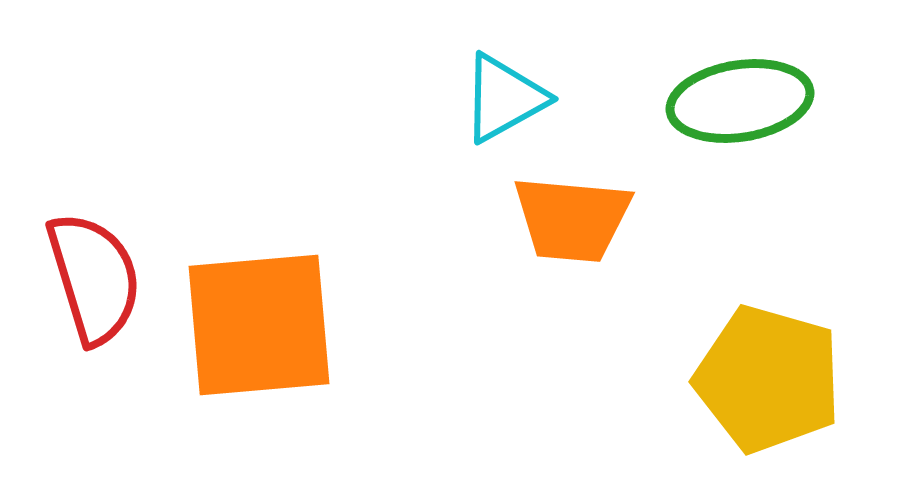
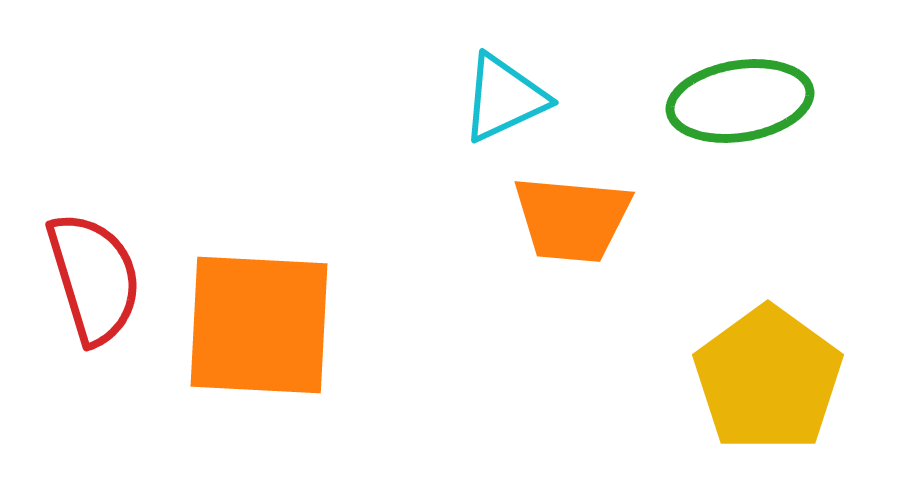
cyan triangle: rotated 4 degrees clockwise
orange square: rotated 8 degrees clockwise
yellow pentagon: rotated 20 degrees clockwise
